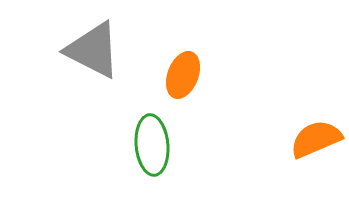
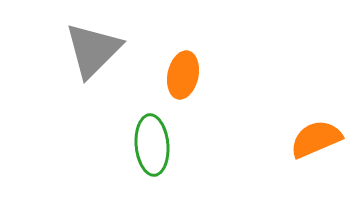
gray triangle: rotated 48 degrees clockwise
orange ellipse: rotated 9 degrees counterclockwise
